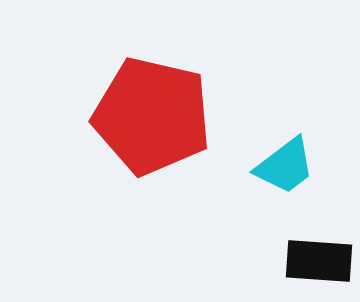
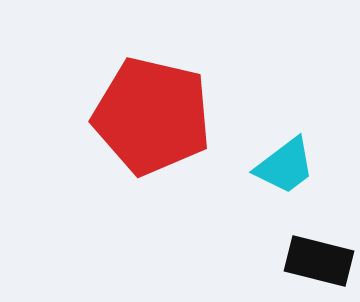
black rectangle: rotated 10 degrees clockwise
